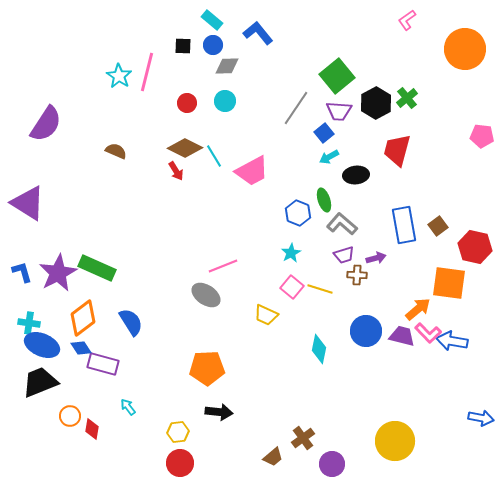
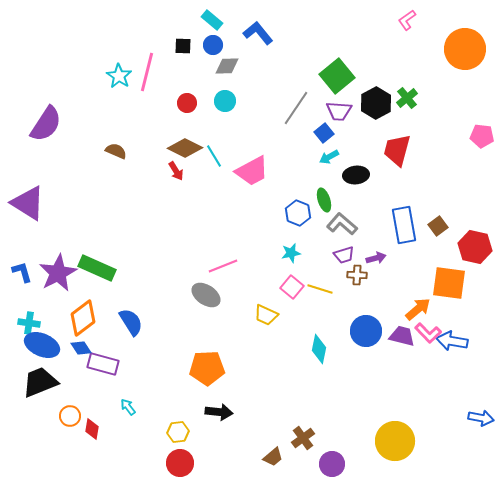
cyan star at (291, 253): rotated 18 degrees clockwise
